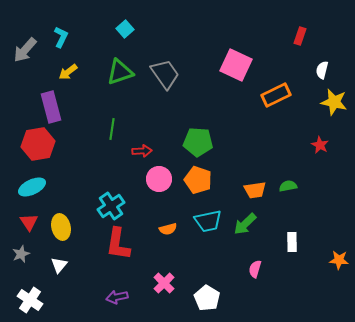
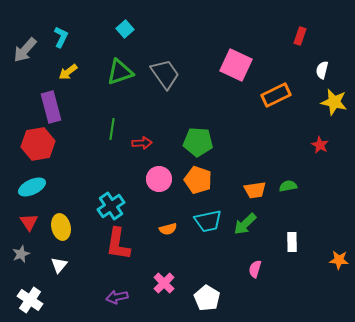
red arrow: moved 8 px up
